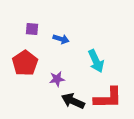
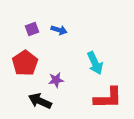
purple square: rotated 24 degrees counterclockwise
blue arrow: moved 2 px left, 9 px up
cyan arrow: moved 1 px left, 2 px down
purple star: moved 1 px left, 1 px down
black arrow: moved 33 px left
